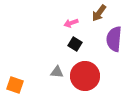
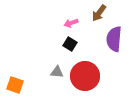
black square: moved 5 px left
